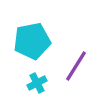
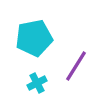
cyan pentagon: moved 2 px right, 3 px up
